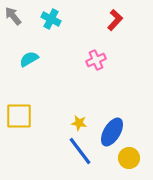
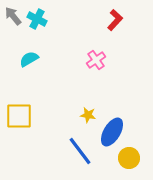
cyan cross: moved 14 px left
pink cross: rotated 12 degrees counterclockwise
yellow star: moved 9 px right, 8 px up
